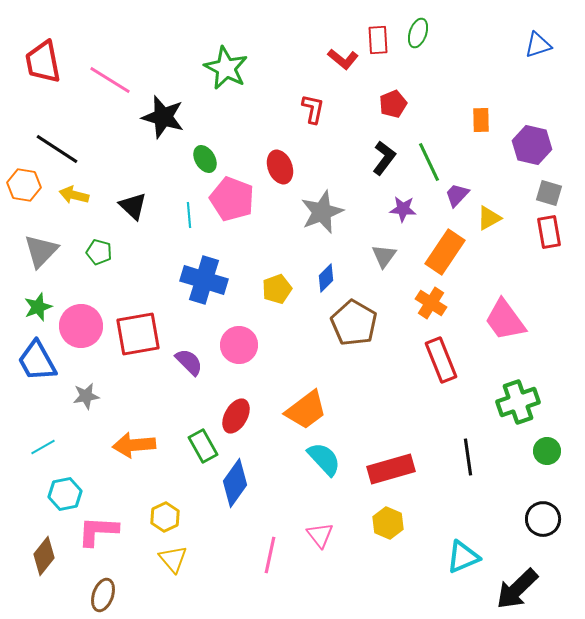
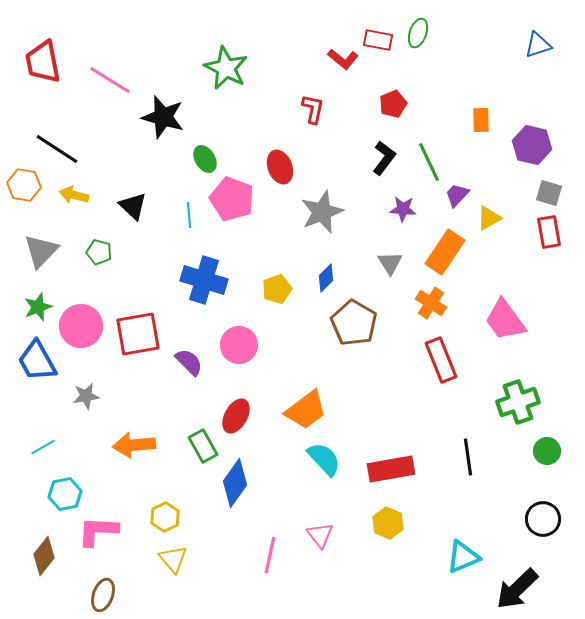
red rectangle at (378, 40): rotated 76 degrees counterclockwise
gray triangle at (384, 256): moved 6 px right, 7 px down; rotated 8 degrees counterclockwise
red rectangle at (391, 469): rotated 6 degrees clockwise
